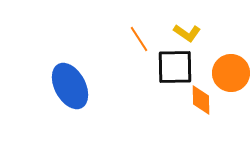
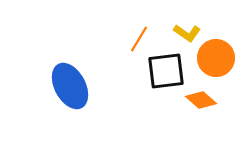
orange line: rotated 64 degrees clockwise
black square: moved 9 px left, 4 px down; rotated 6 degrees counterclockwise
orange circle: moved 15 px left, 15 px up
orange diamond: rotated 48 degrees counterclockwise
